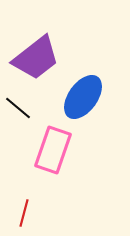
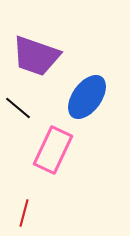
purple trapezoid: moved 2 px up; rotated 57 degrees clockwise
blue ellipse: moved 4 px right
pink rectangle: rotated 6 degrees clockwise
